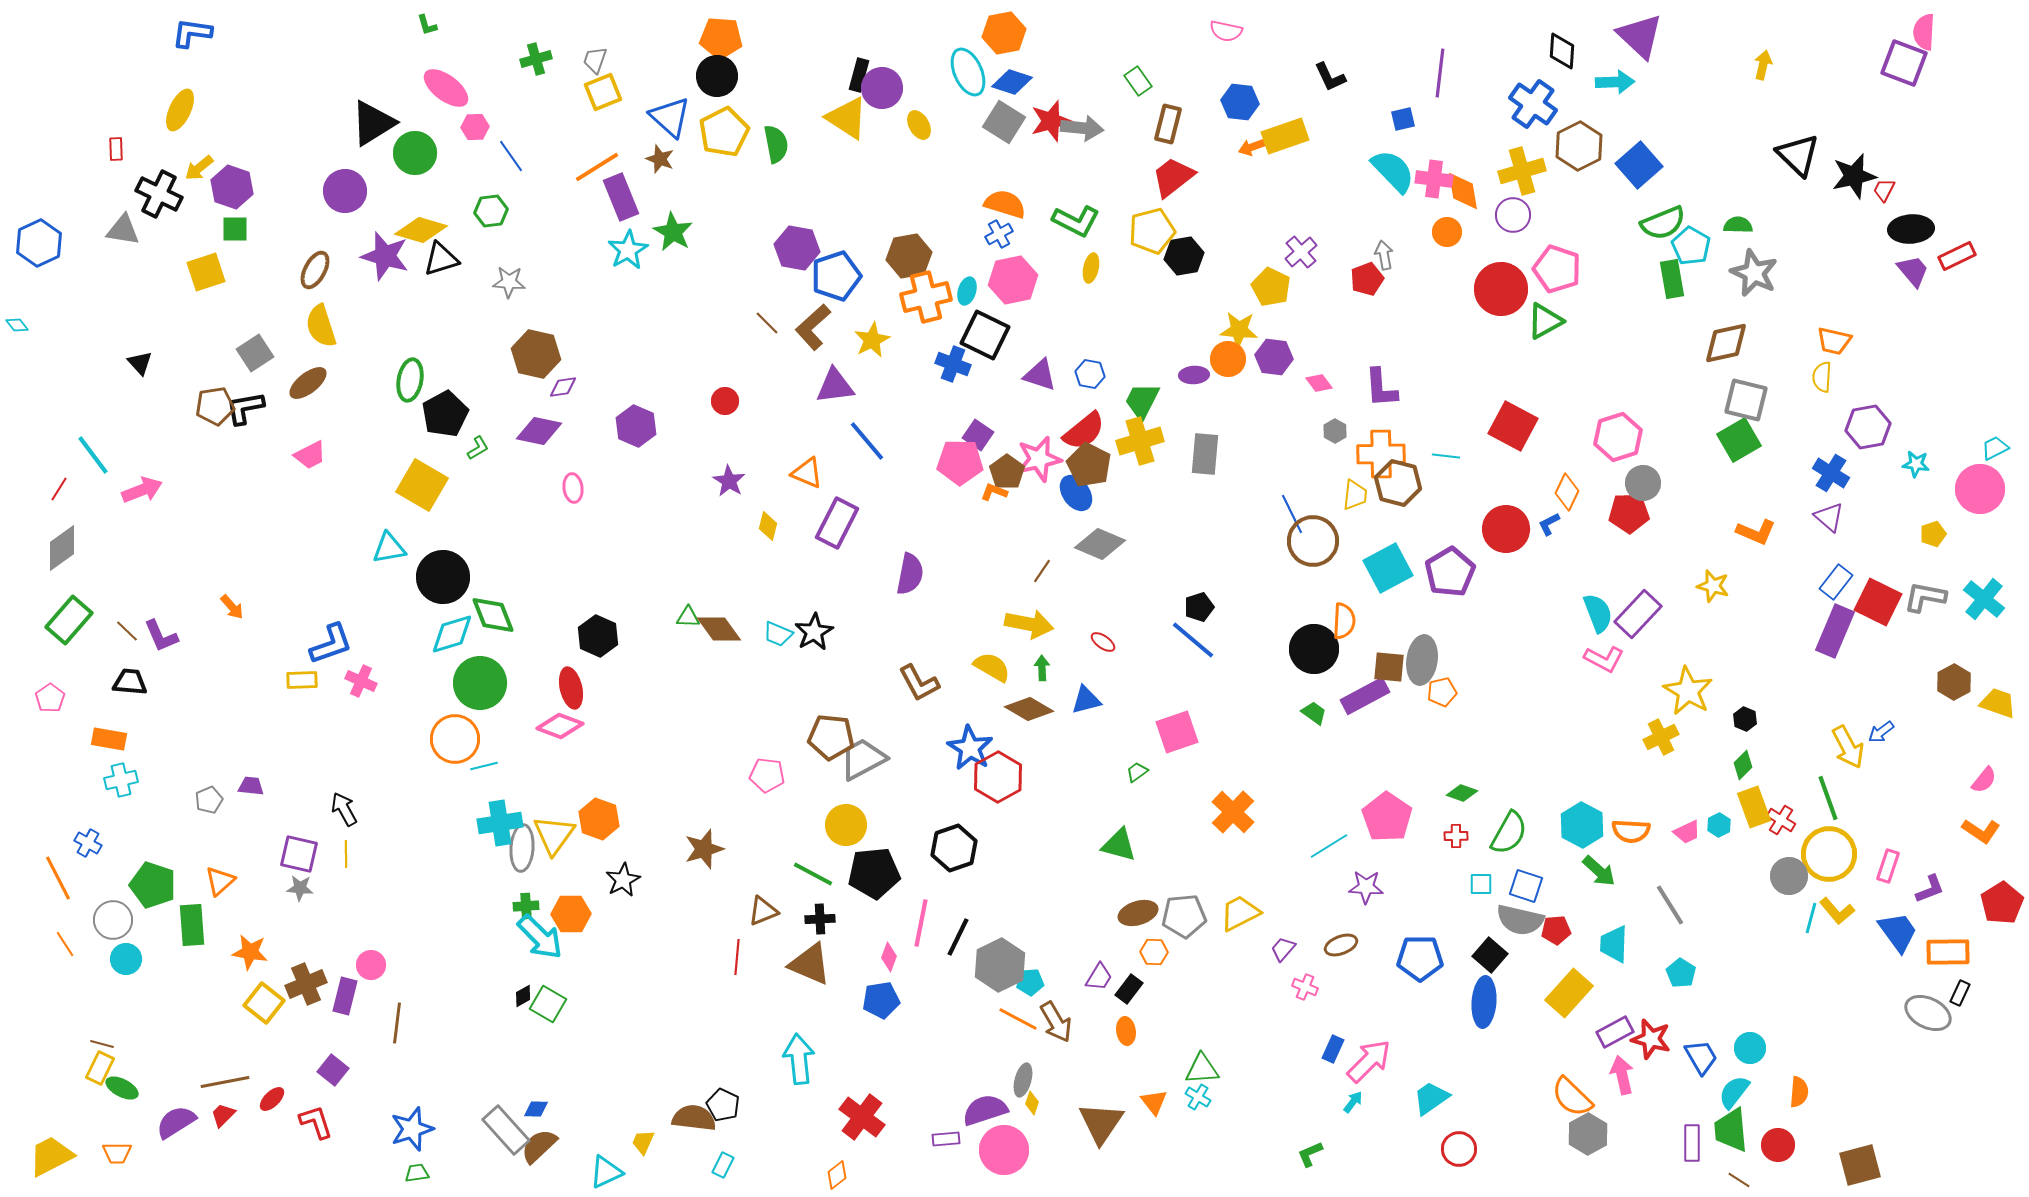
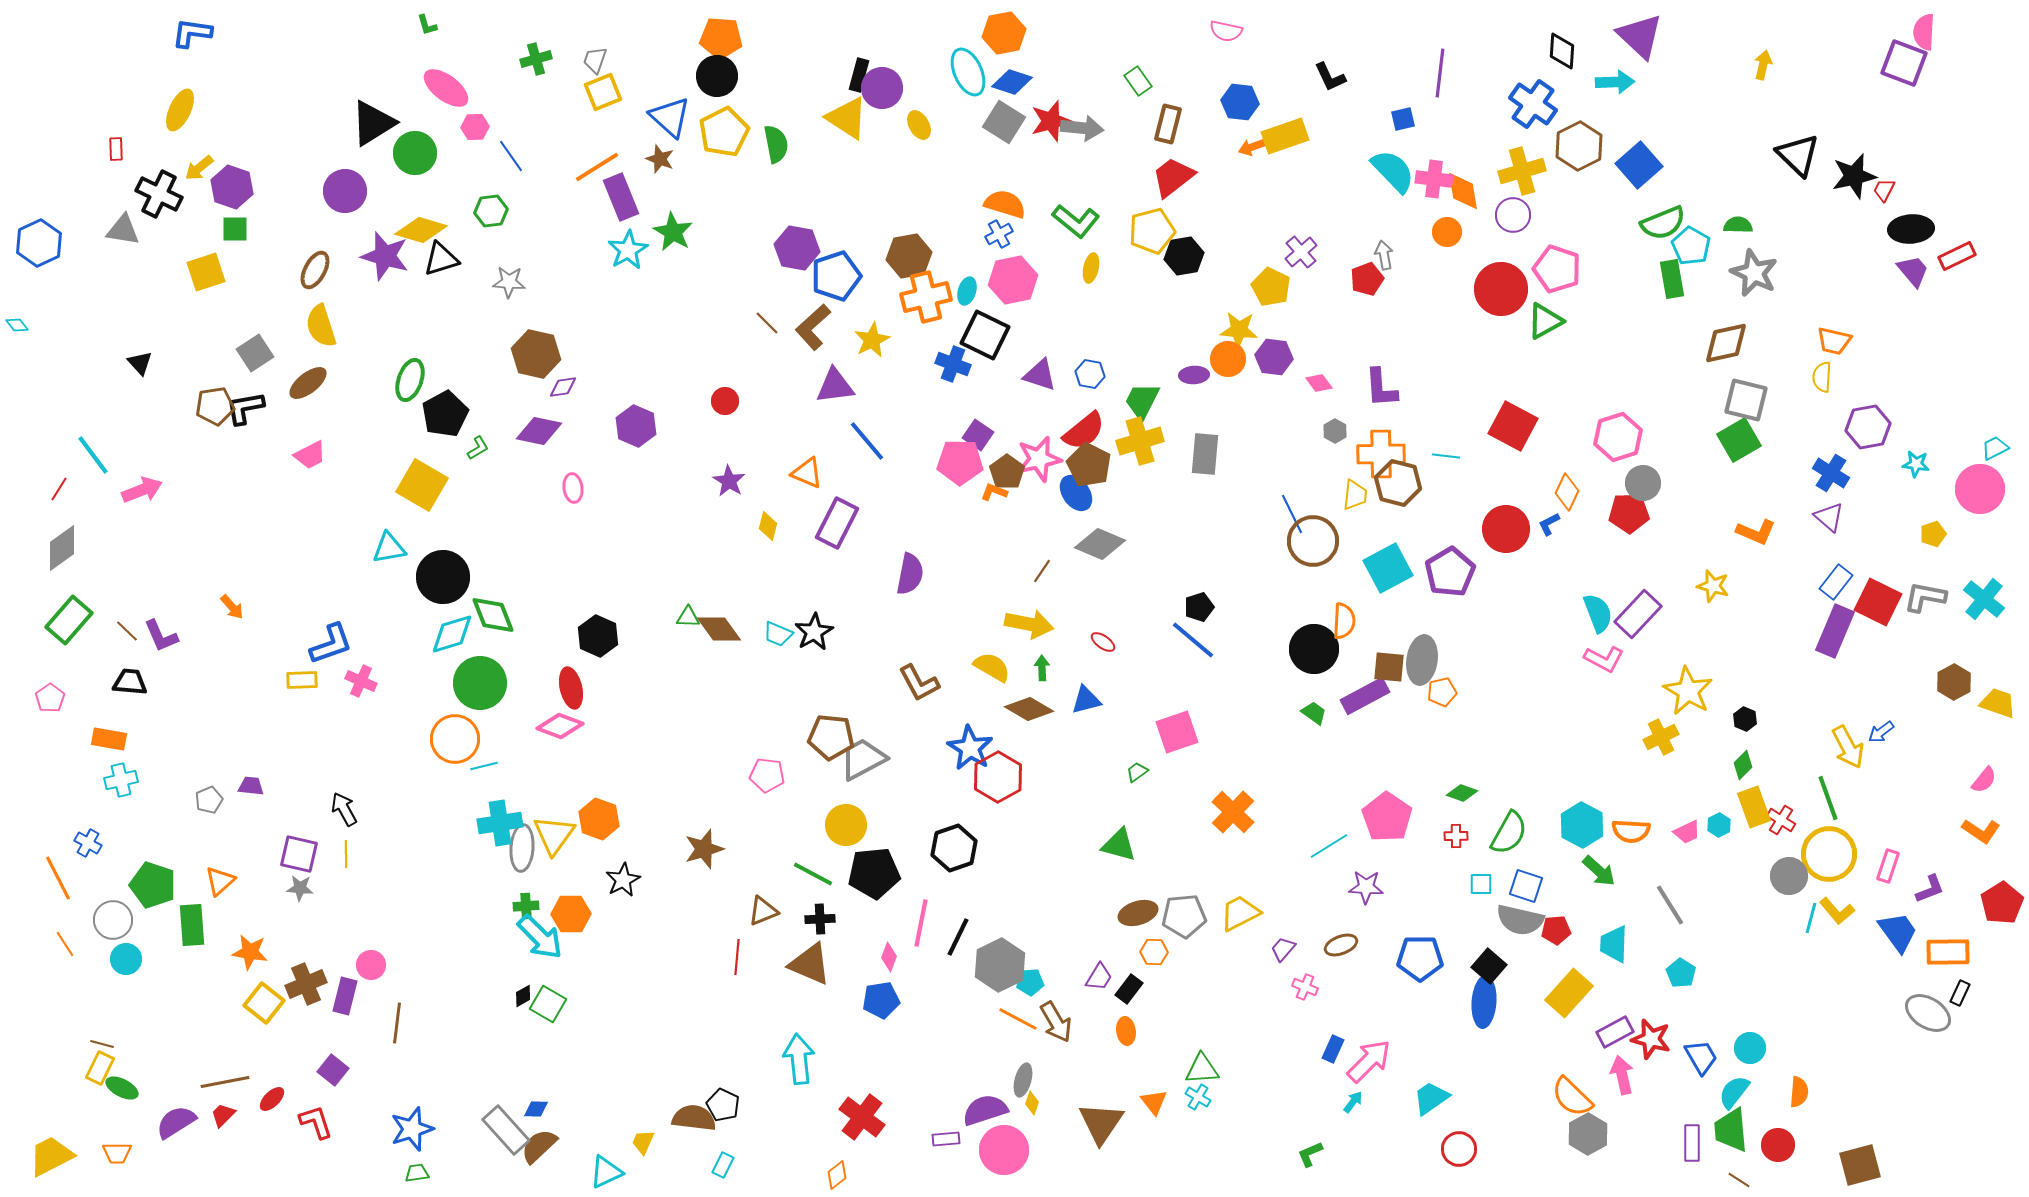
green L-shape at (1076, 221): rotated 12 degrees clockwise
green ellipse at (410, 380): rotated 9 degrees clockwise
black square at (1490, 955): moved 1 px left, 11 px down
gray ellipse at (1928, 1013): rotated 6 degrees clockwise
